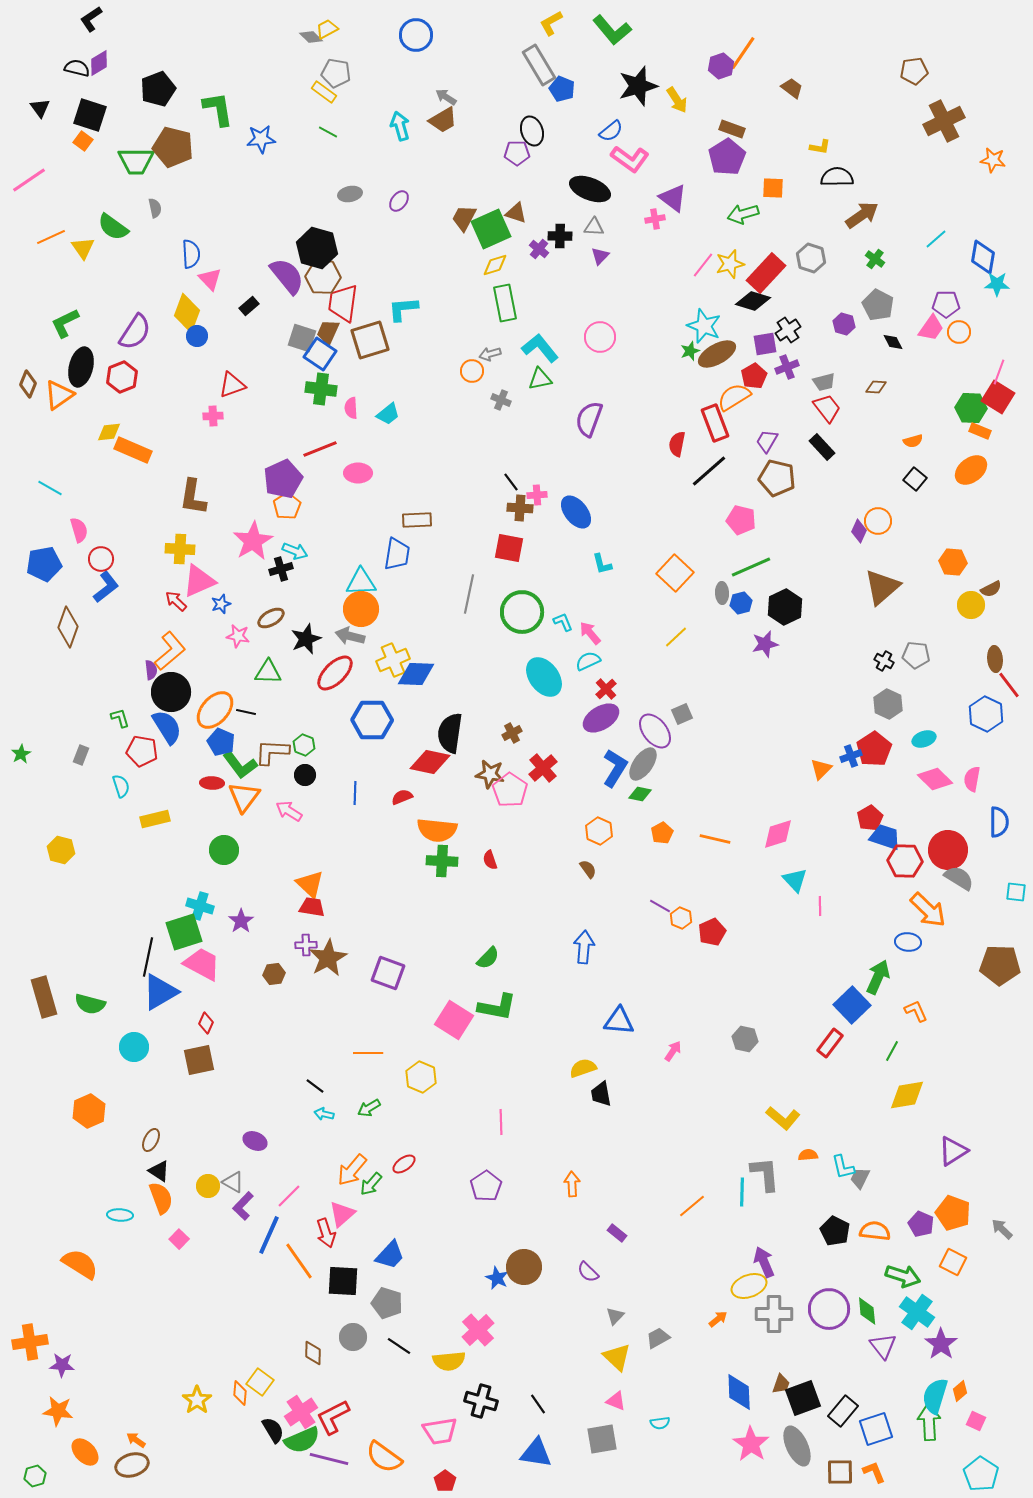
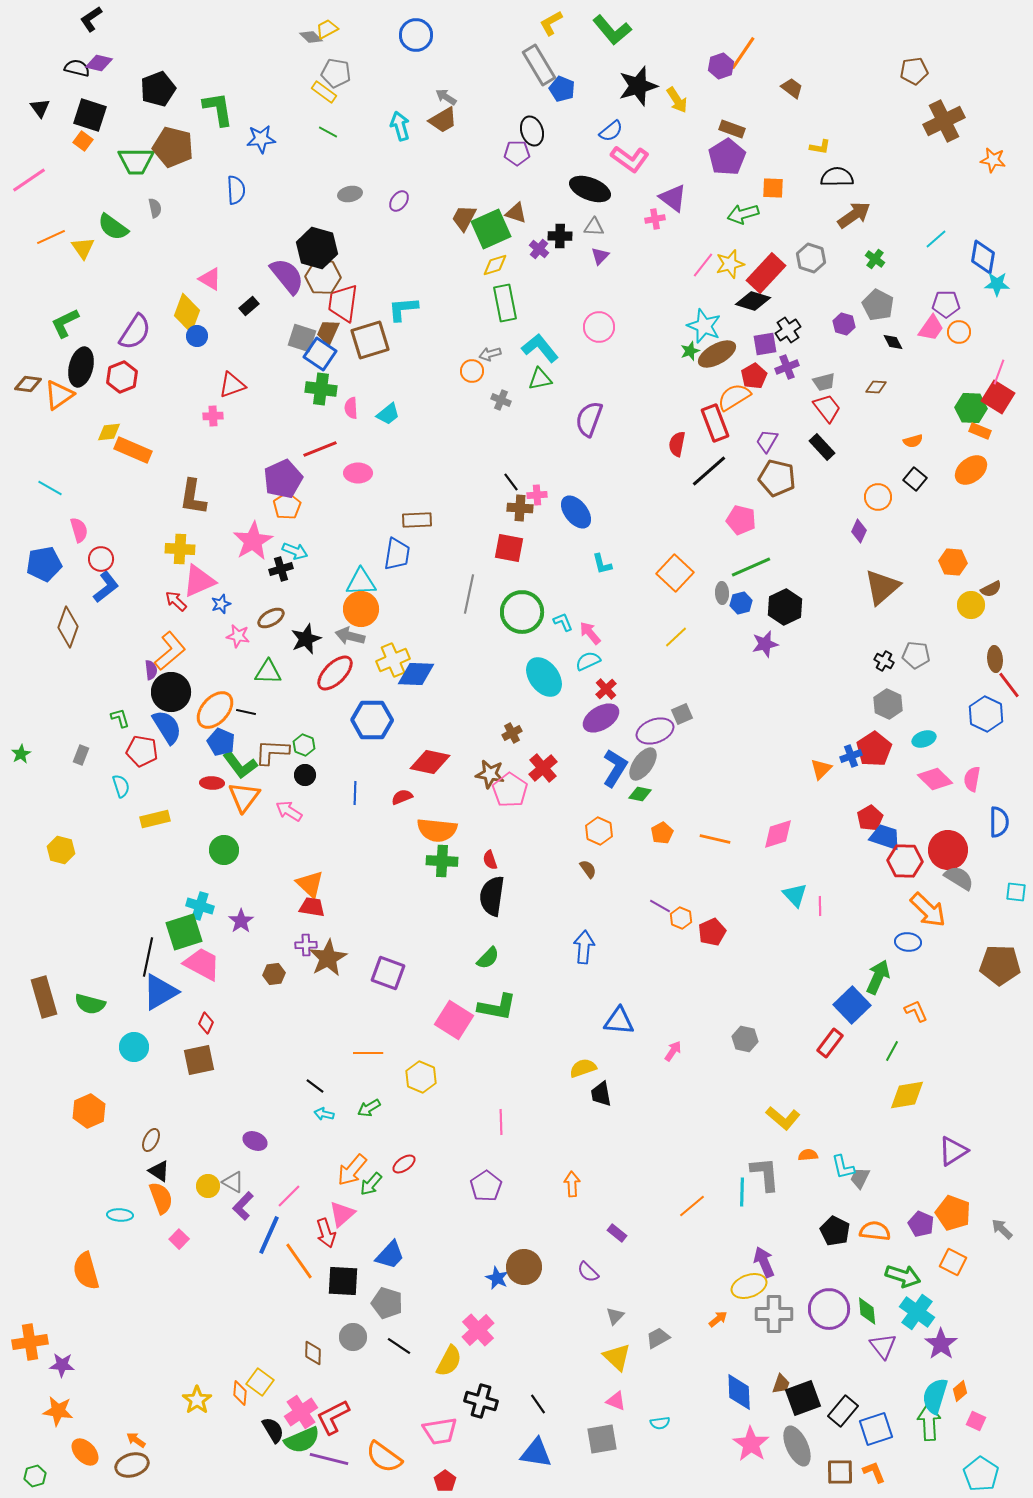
purple diamond at (99, 63): rotated 44 degrees clockwise
brown arrow at (862, 215): moved 8 px left
blue semicircle at (191, 254): moved 45 px right, 64 px up
pink triangle at (210, 279): rotated 15 degrees counterclockwise
pink circle at (600, 337): moved 1 px left, 10 px up
brown diamond at (28, 384): rotated 76 degrees clockwise
orange circle at (878, 521): moved 24 px up
purple ellipse at (655, 731): rotated 72 degrees counterclockwise
black semicircle at (450, 733): moved 42 px right, 163 px down
cyan triangle at (795, 880): moved 15 px down
orange semicircle at (80, 1264): moved 6 px right, 7 px down; rotated 138 degrees counterclockwise
yellow semicircle at (449, 1361): rotated 56 degrees counterclockwise
